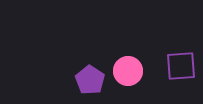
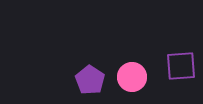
pink circle: moved 4 px right, 6 px down
